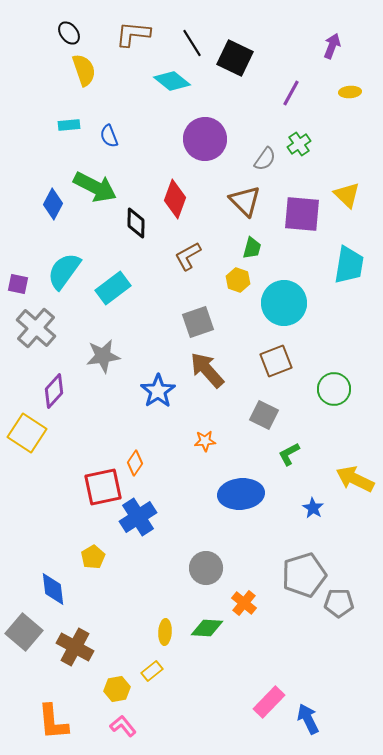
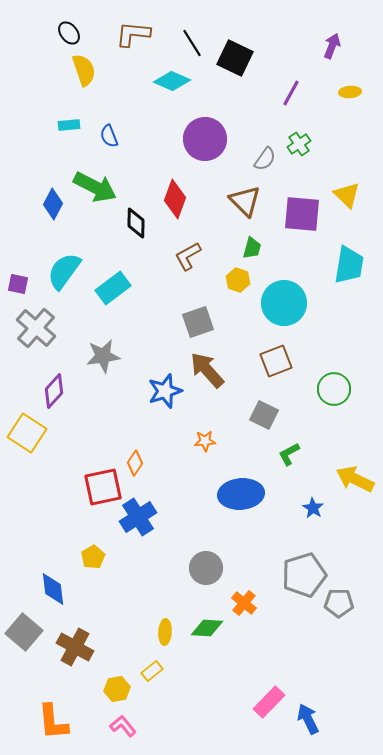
cyan diamond at (172, 81): rotated 15 degrees counterclockwise
blue star at (158, 391): moved 7 px right; rotated 16 degrees clockwise
